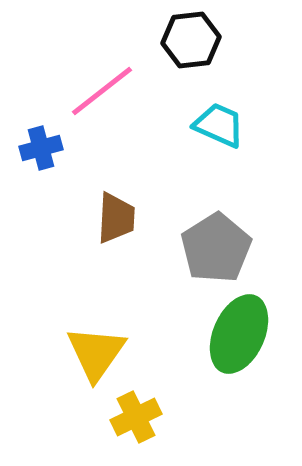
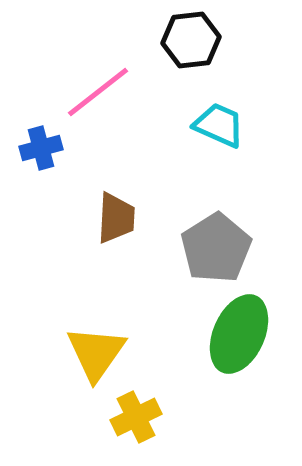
pink line: moved 4 px left, 1 px down
